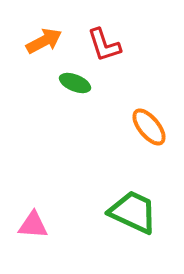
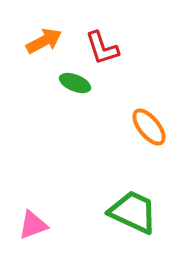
red L-shape: moved 2 px left, 3 px down
pink triangle: rotated 24 degrees counterclockwise
